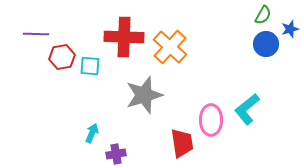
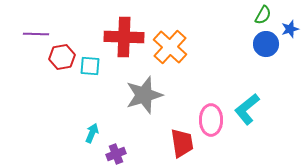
purple cross: rotated 12 degrees counterclockwise
